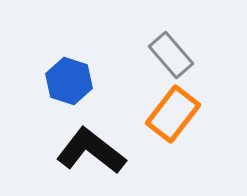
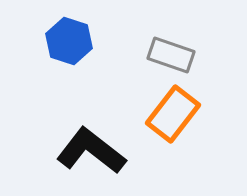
gray rectangle: rotated 30 degrees counterclockwise
blue hexagon: moved 40 px up
